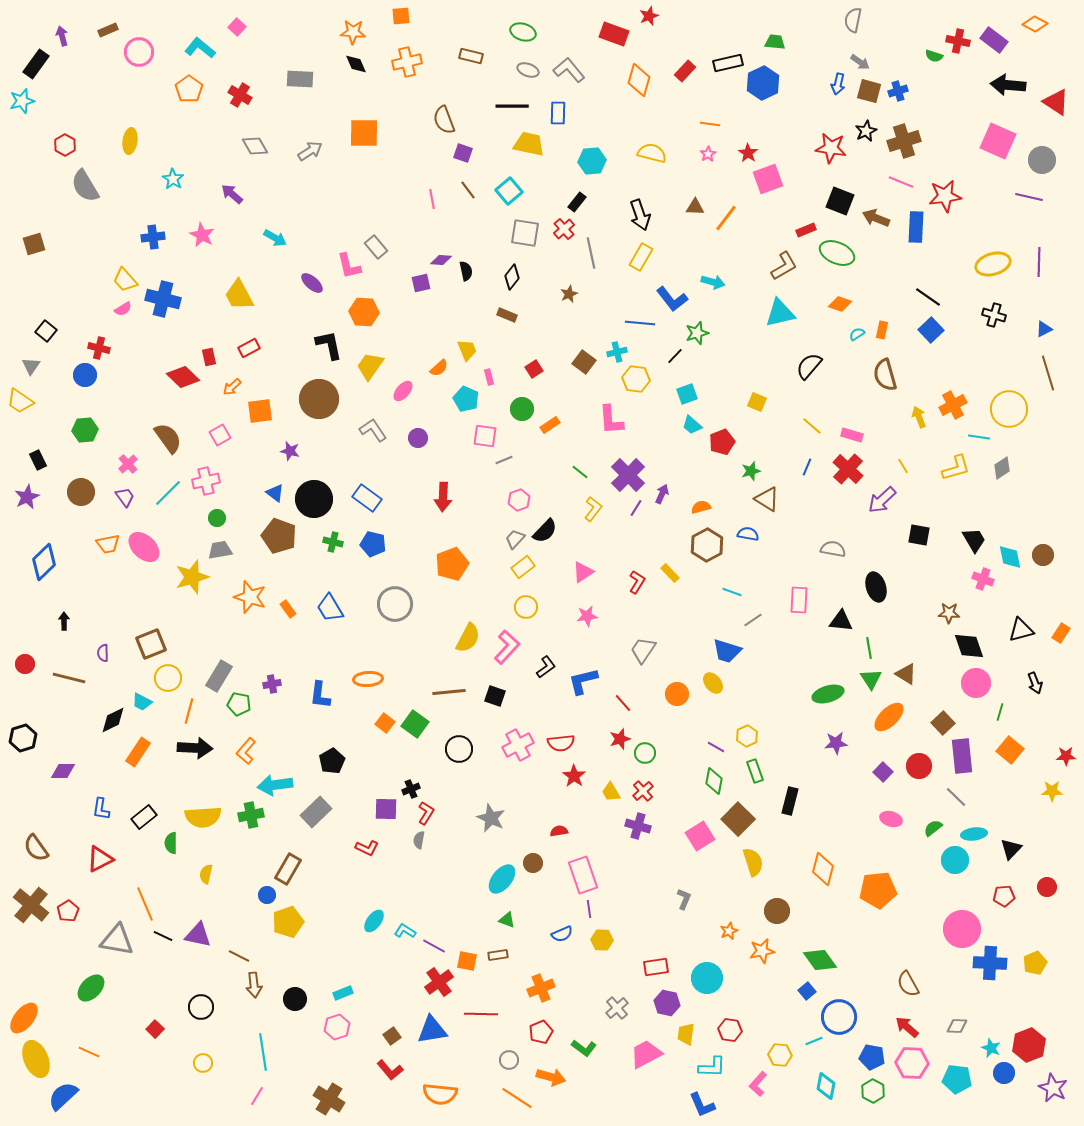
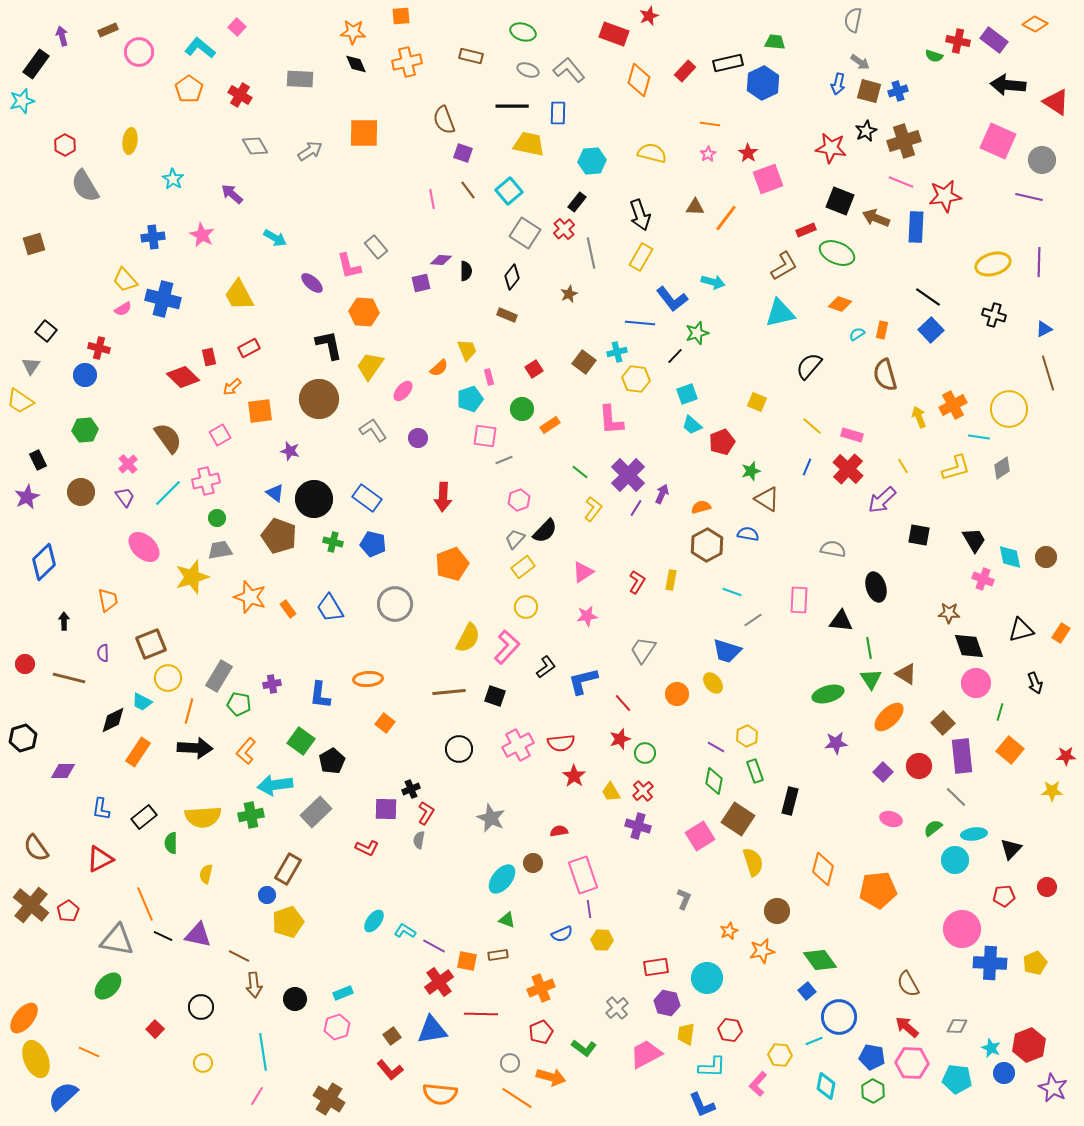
gray square at (525, 233): rotated 24 degrees clockwise
black semicircle at (466, 271): rotated 12 degrees clockwise
cyan pentagon at (466, 399): moved 4 px right; rotated 30 degrees clockwise
orange trapezoid at (108, 544): moved 56 px down; rotated 90 degrees counterclockwise
brown circle at (1043, 555): moved 3 px right, 2 px down
yellow rectangle at (670, 573): moved 1 px right, 7 px down; rotated 54 degrees clockwise
green square at (415, 724): moved 114 px left, 17 px down
brown square at (738, 819): rotated 12 degrees counterclockwise
green ellipse at (91, 988): moved 17 px right, 2 px up
gray circle at (509, 1060): moved 1 px right, 3 px down
